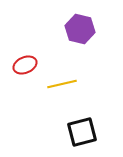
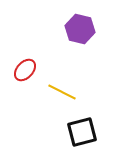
red ellipse: moved 5 px down; rotated 25 degrees counterclockwise
yellow line: moved 8 px down; rotated 40 degrees clockwise
